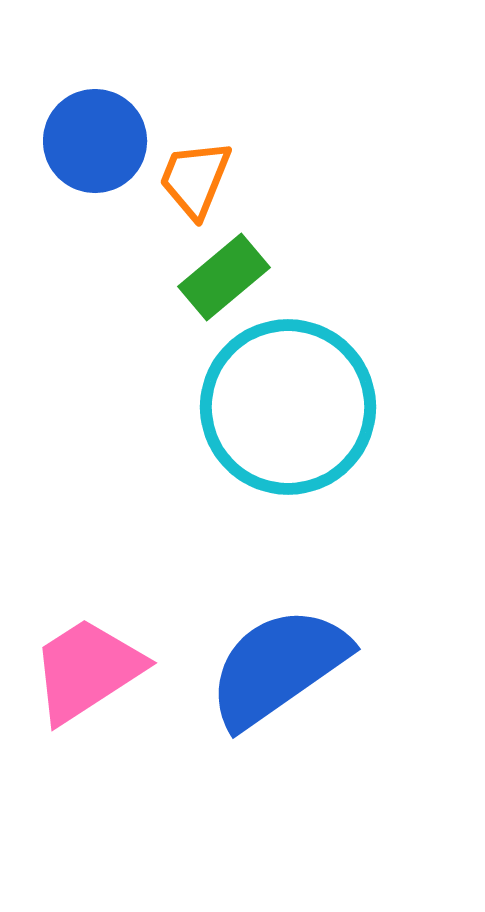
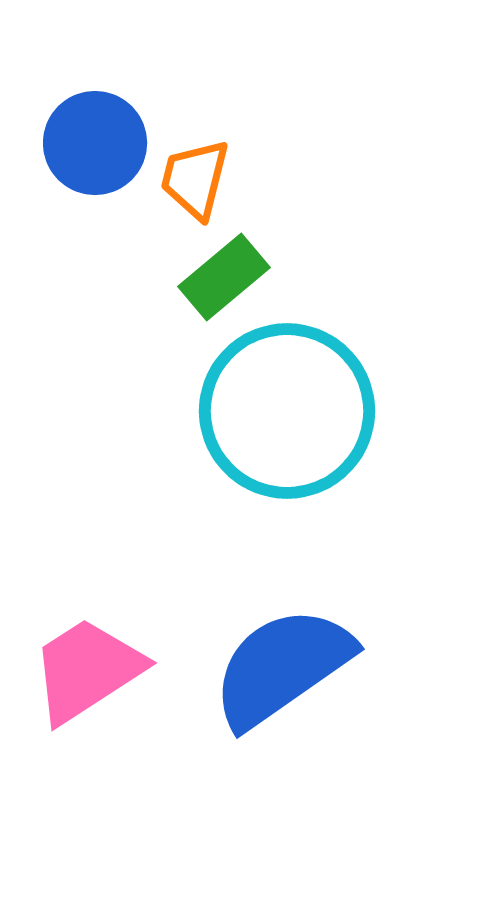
blue circle: moved 2 px down
orange trapezoid: rotated 8 degrees counterclockwise
cyan circle: moved 1 px left, 4 px down
blue semicircle: moved 4 px right
